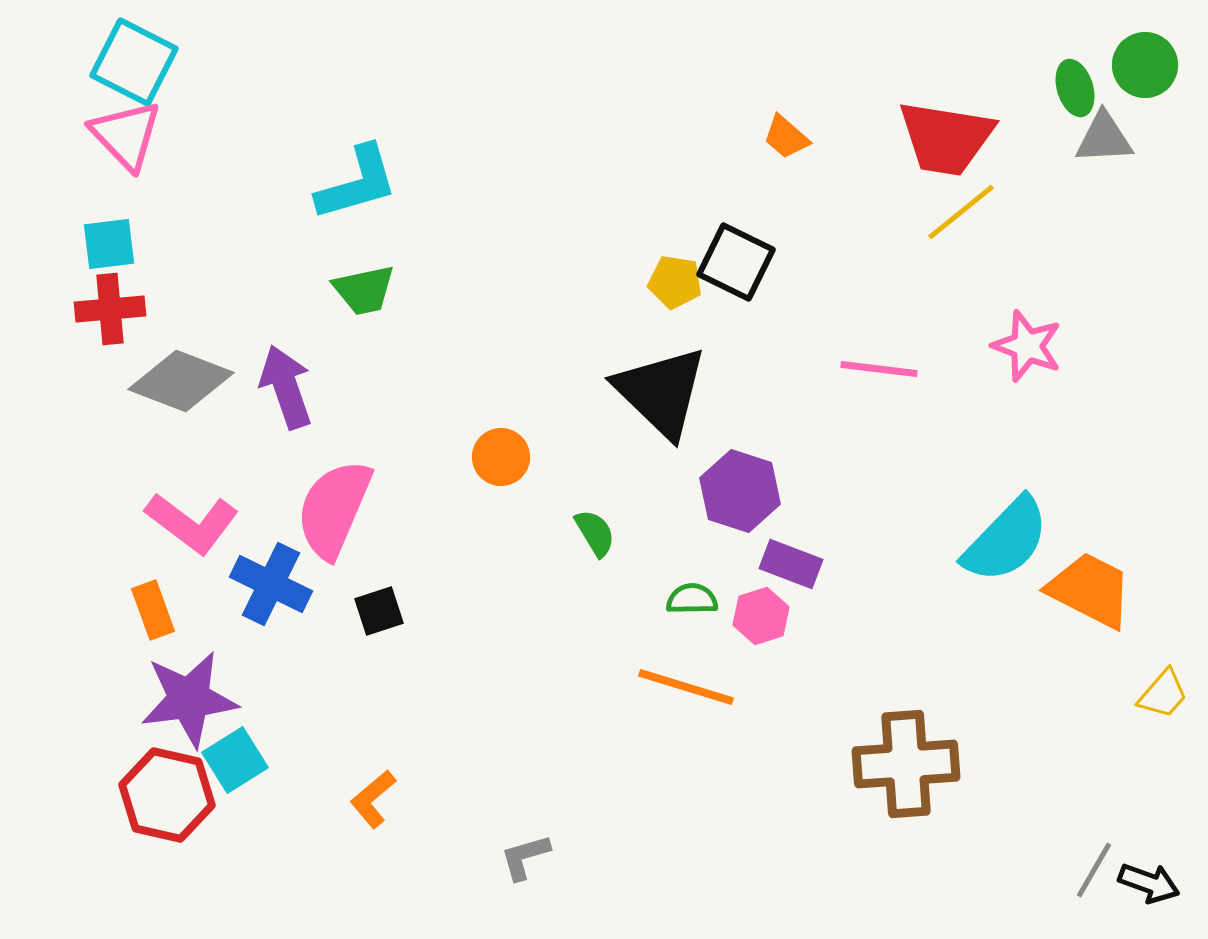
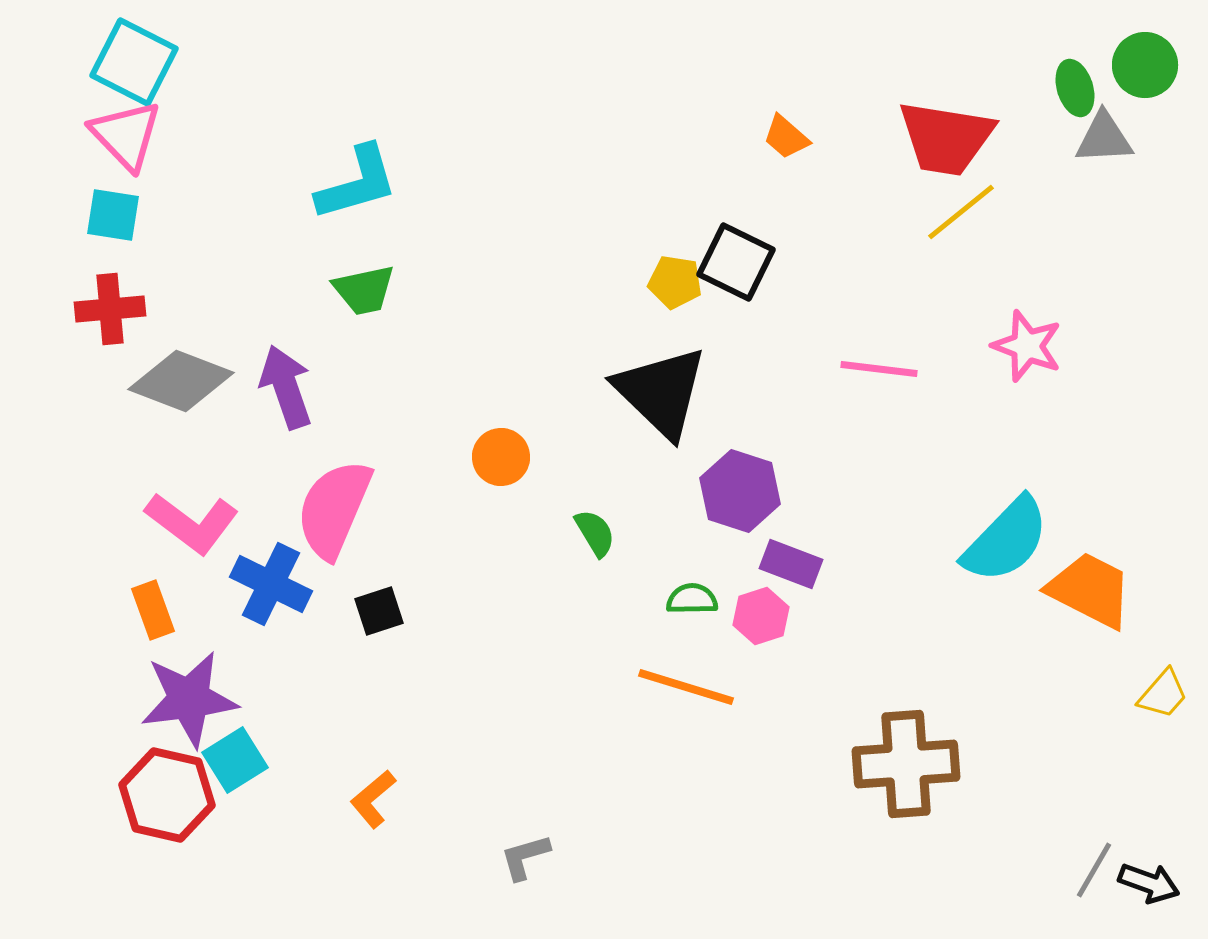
cyan square at (109, 244): moved 4 px right, 29 px up; rotated 16 degrees clockwise
